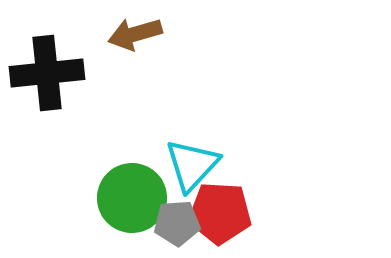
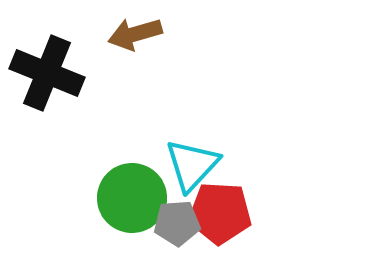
black cross: rotated 28 degrees clockwise
